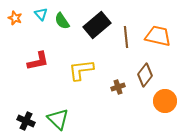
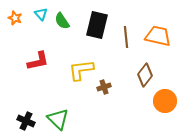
black rectangle: rotated 36 degrees counterclockwise
brown cross: moved 14 px left
